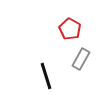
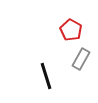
red pentagon: moved 1 px right, 1 px down
